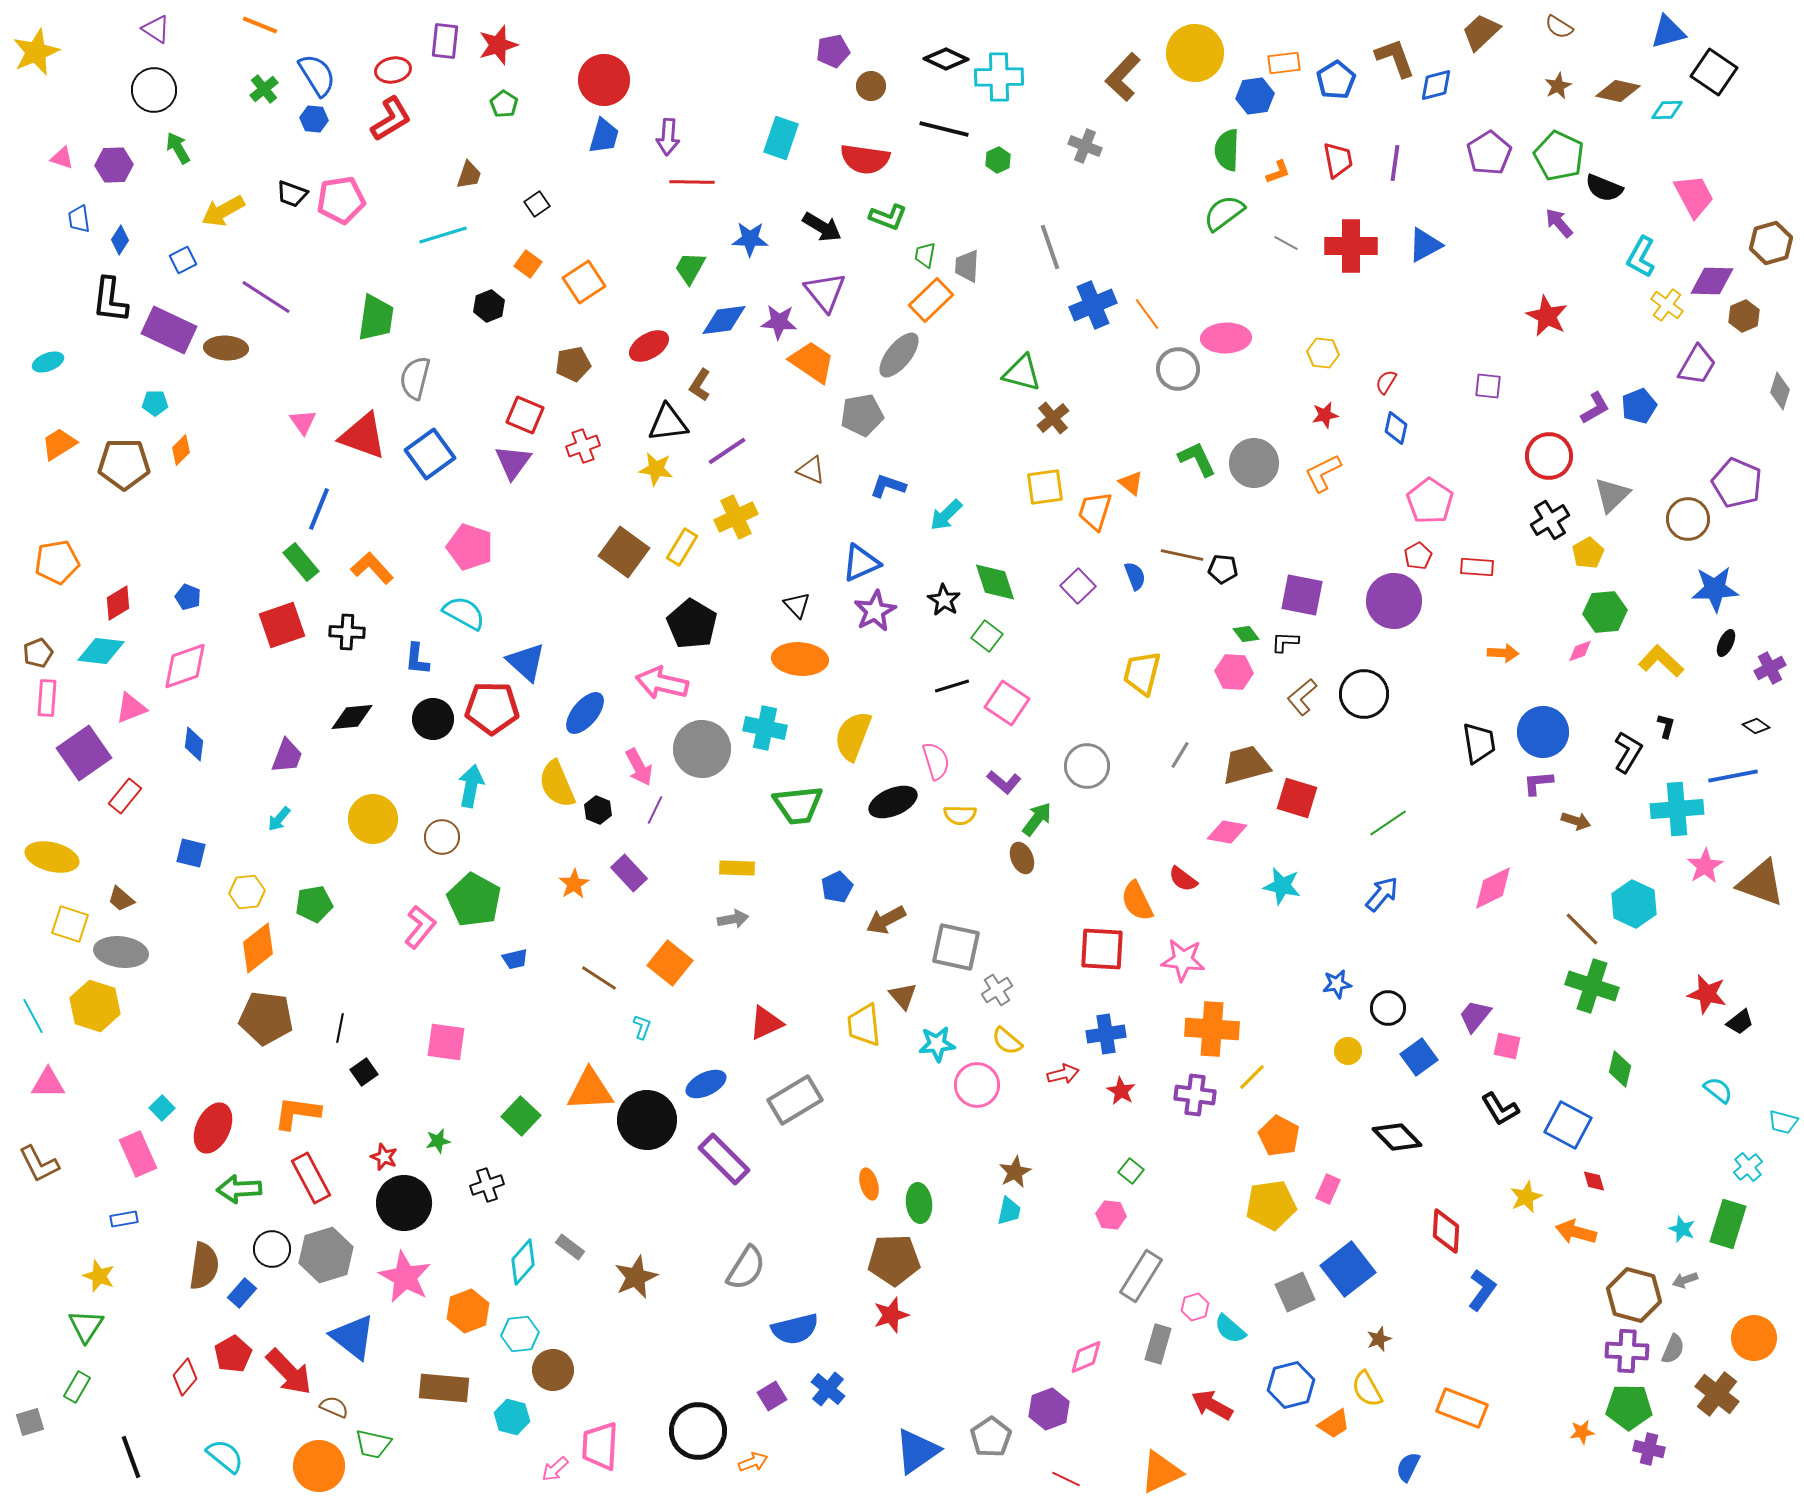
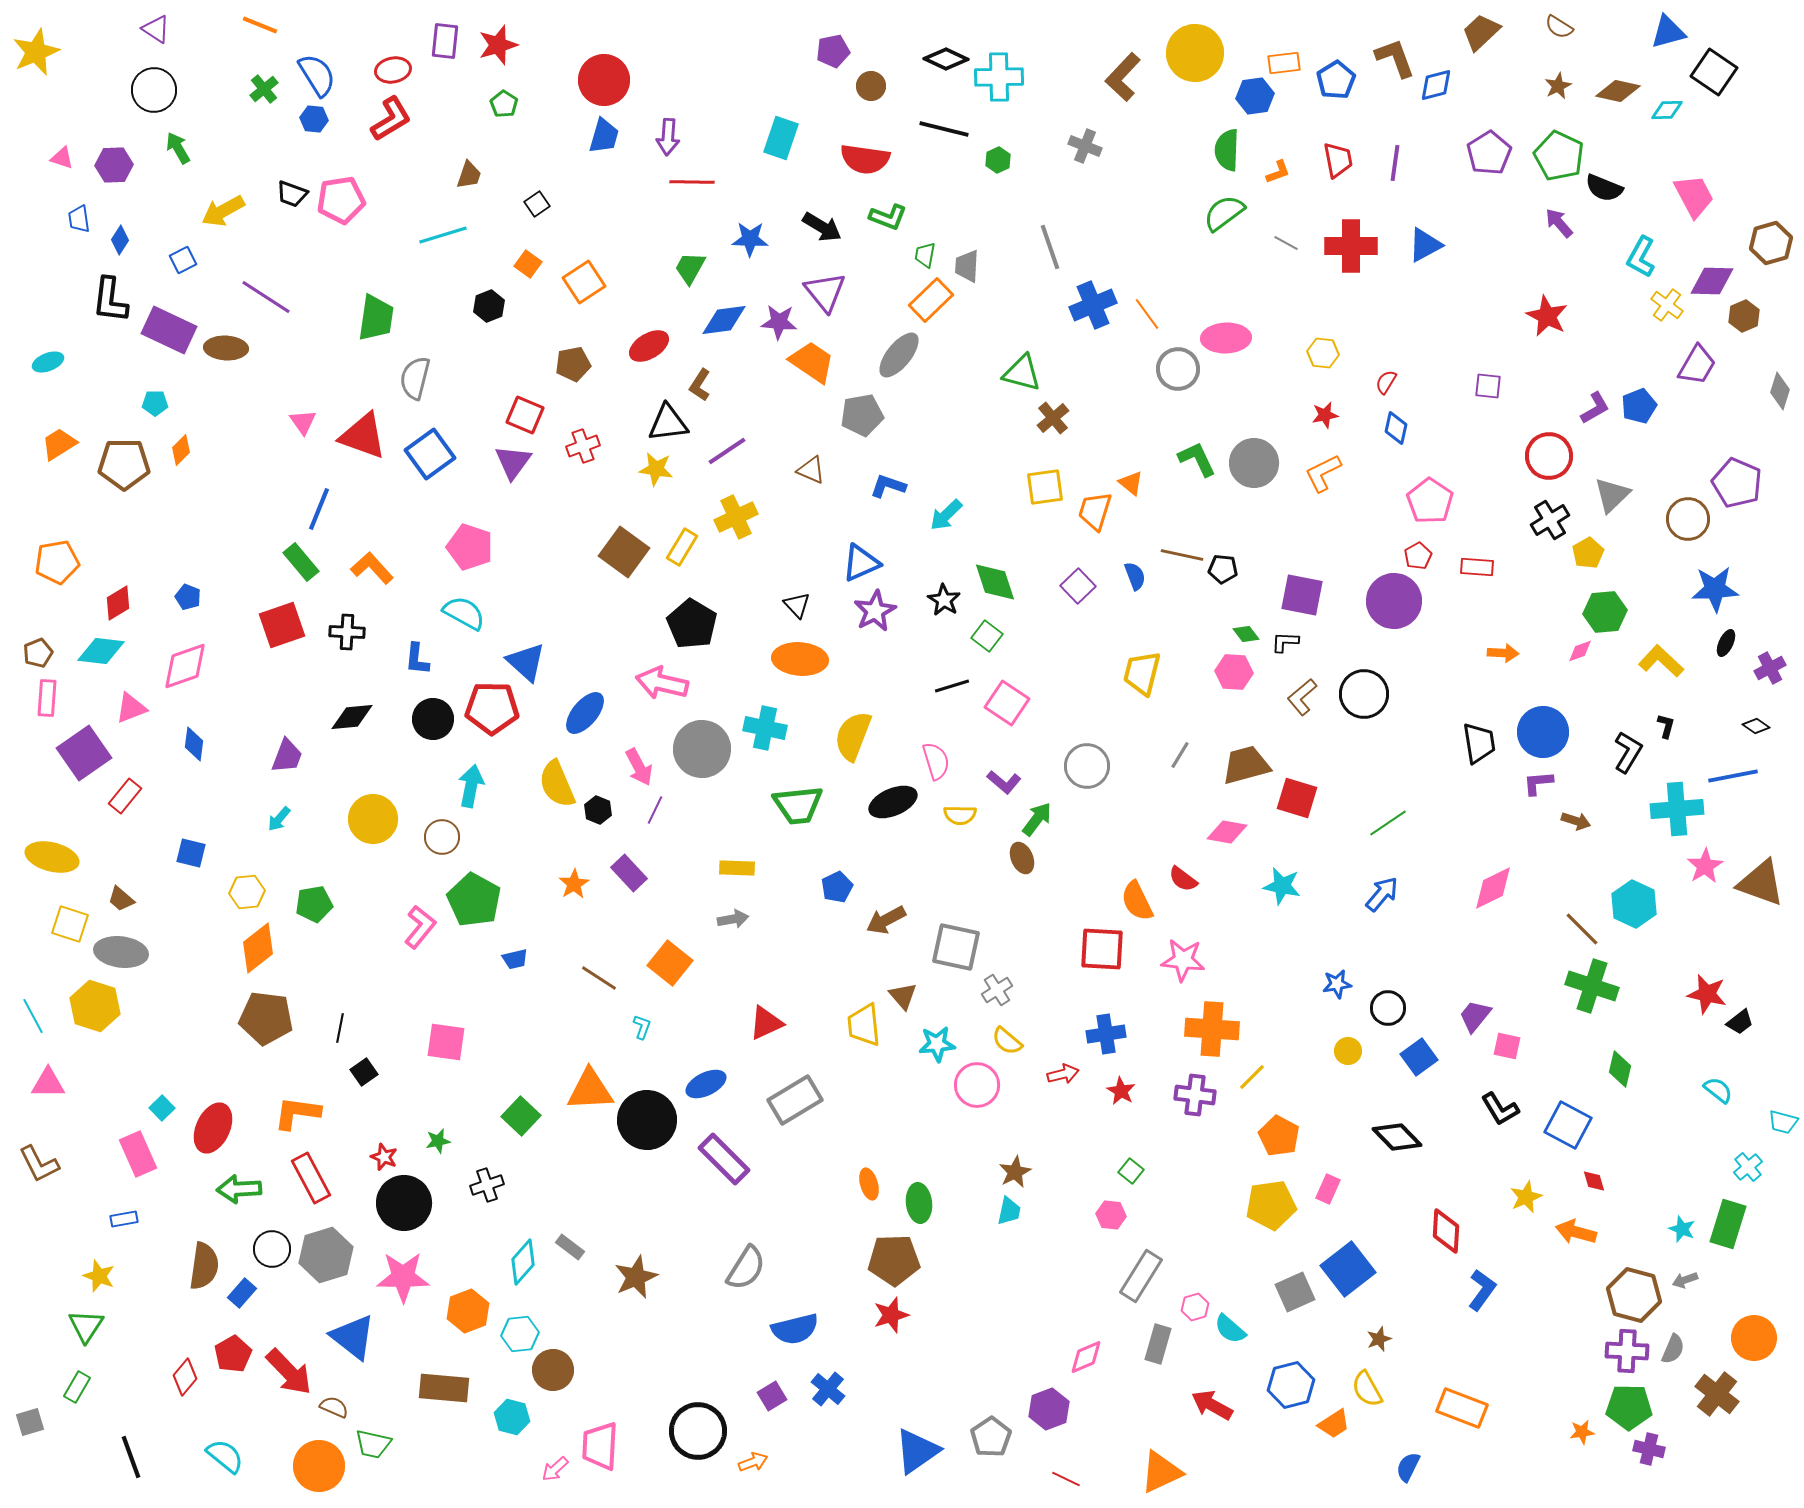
pink star at (405, 1277): moved 2 px left; rotated 28 degrees counterclockwise
